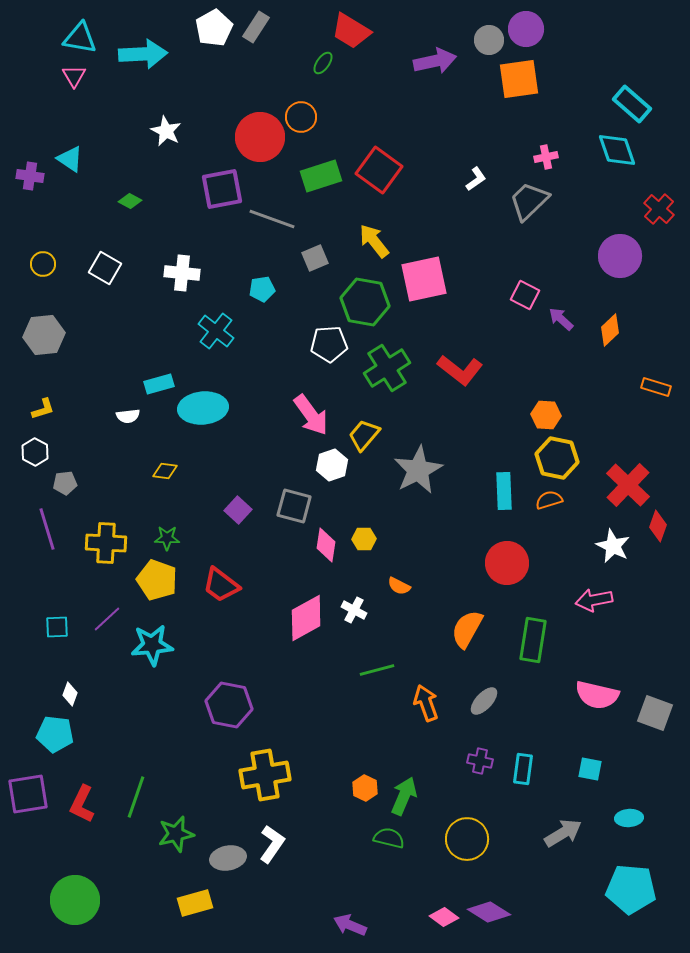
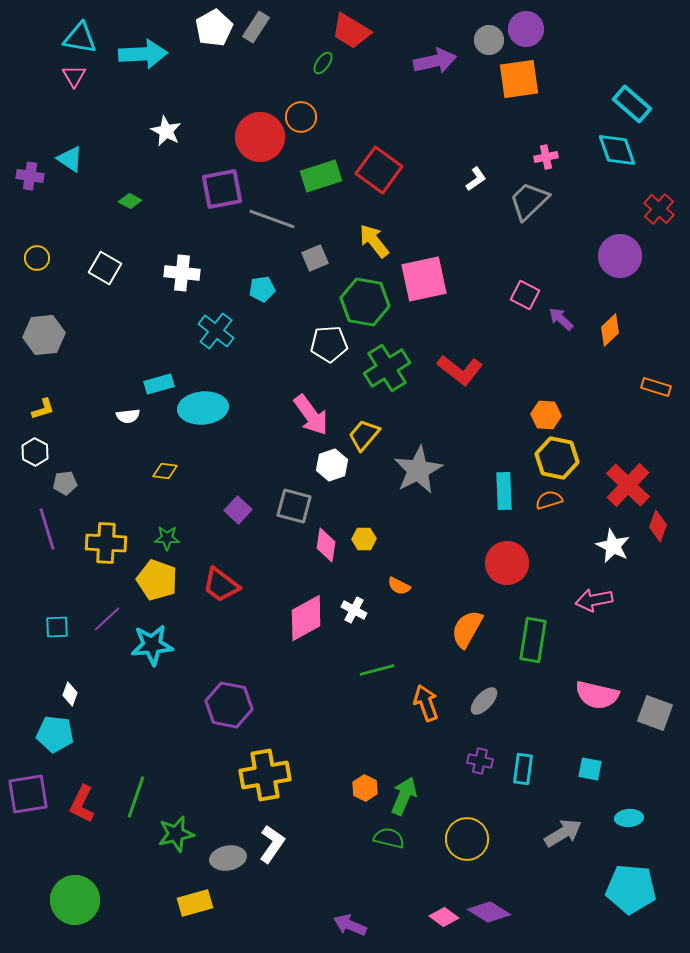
yellow circle at (43, 264): moved 6 px left, 6 px up
